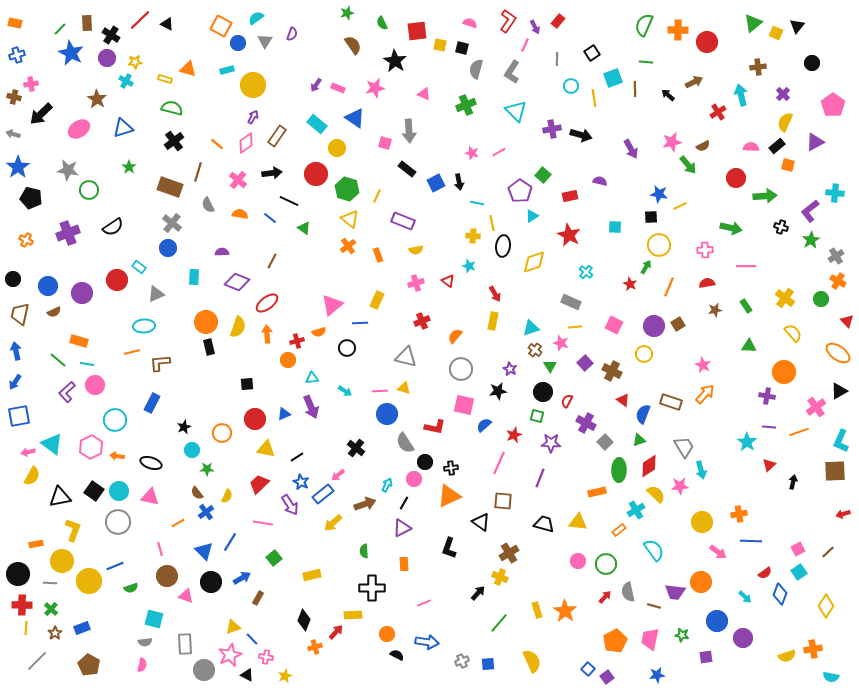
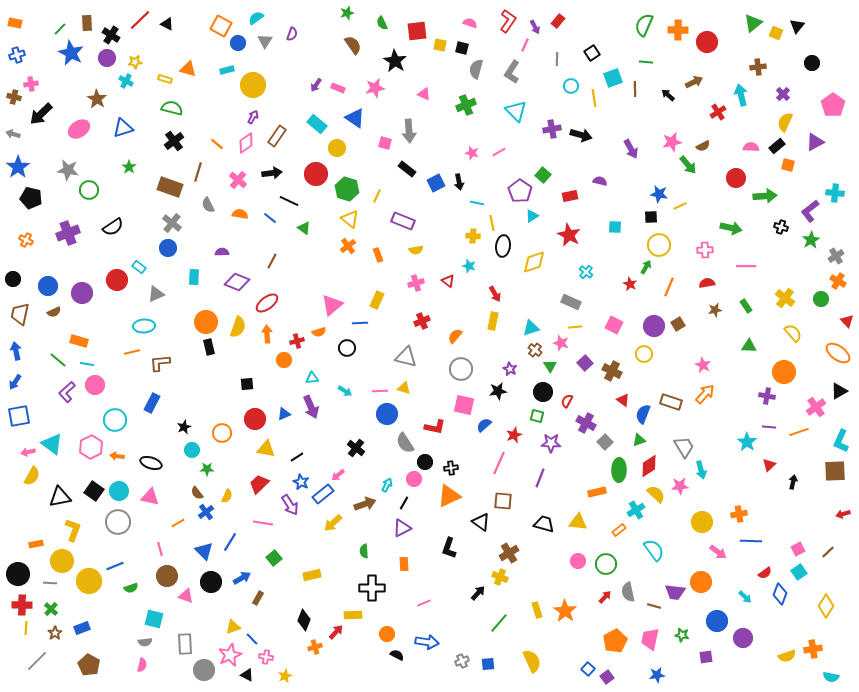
orange circle at (288, 360): moved 4 px left
